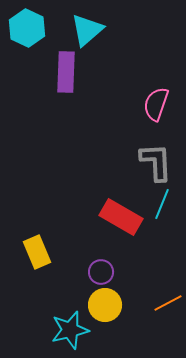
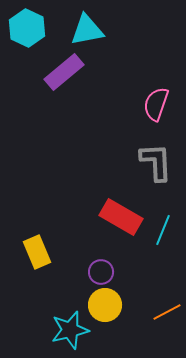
cyan triangle: rotated 30 degrees clockwise
purple rectangle: moved 2 px left; rotated 48 degrees clockwise
cyan line: moved 1 px right, 26 px down
orange line: moved 1 px left, 9 px down
